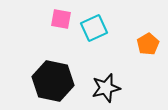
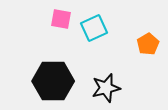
black hexagon: rotated 12 degrees counterclockwise
